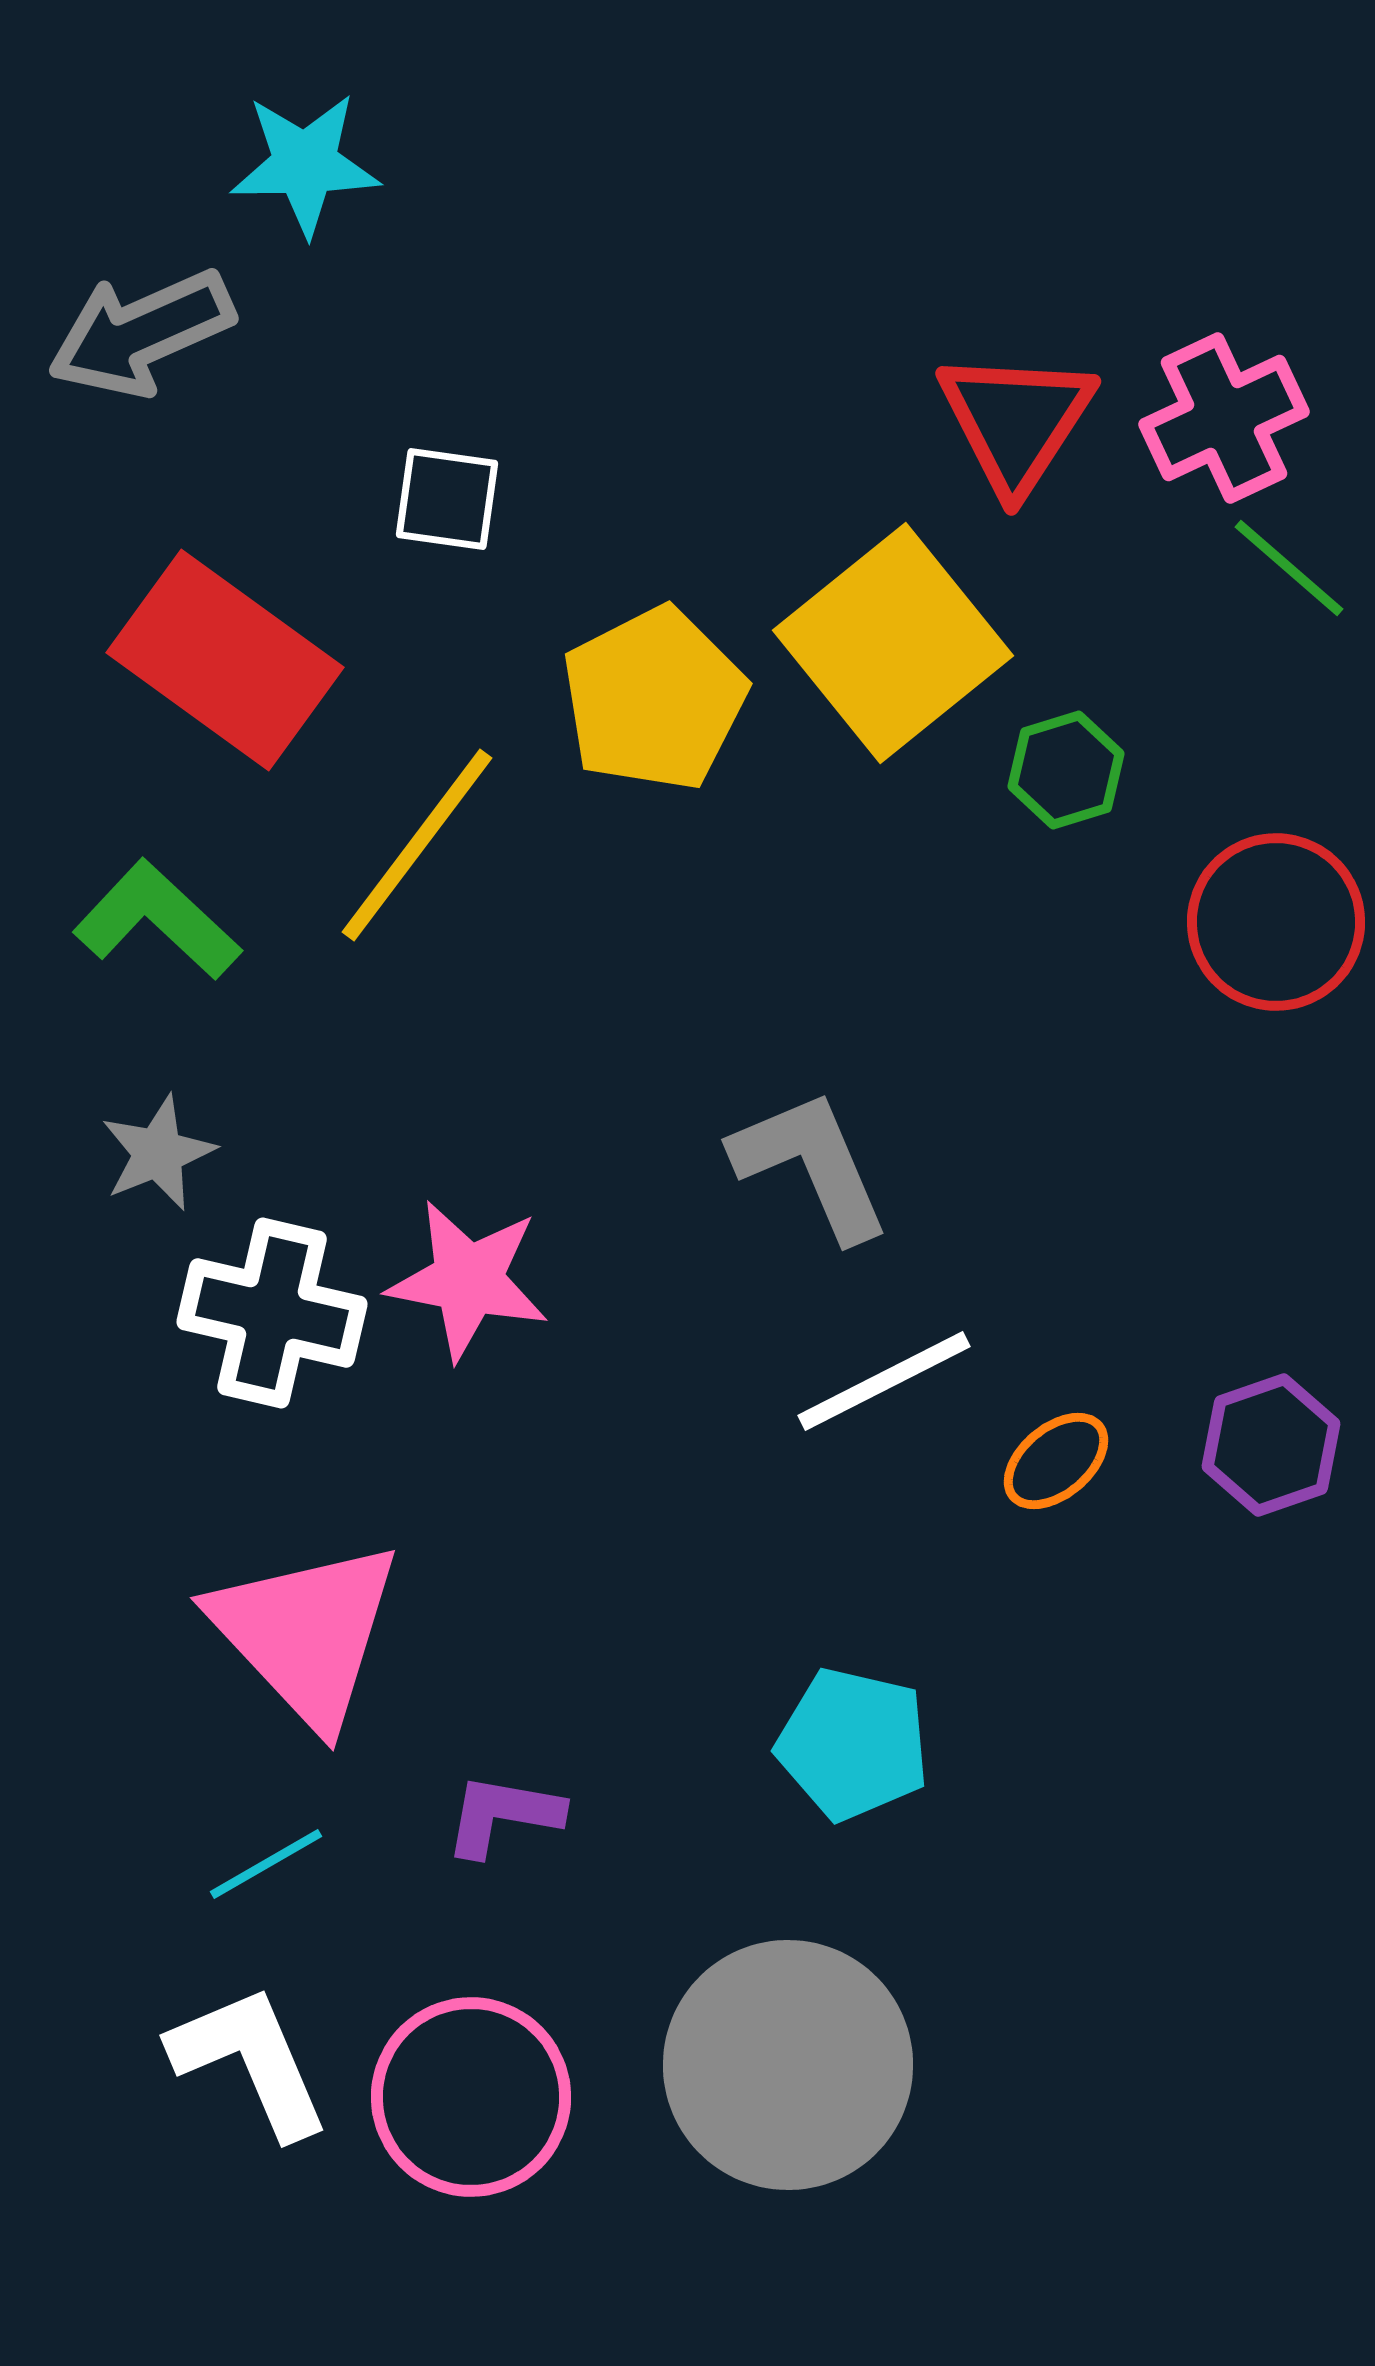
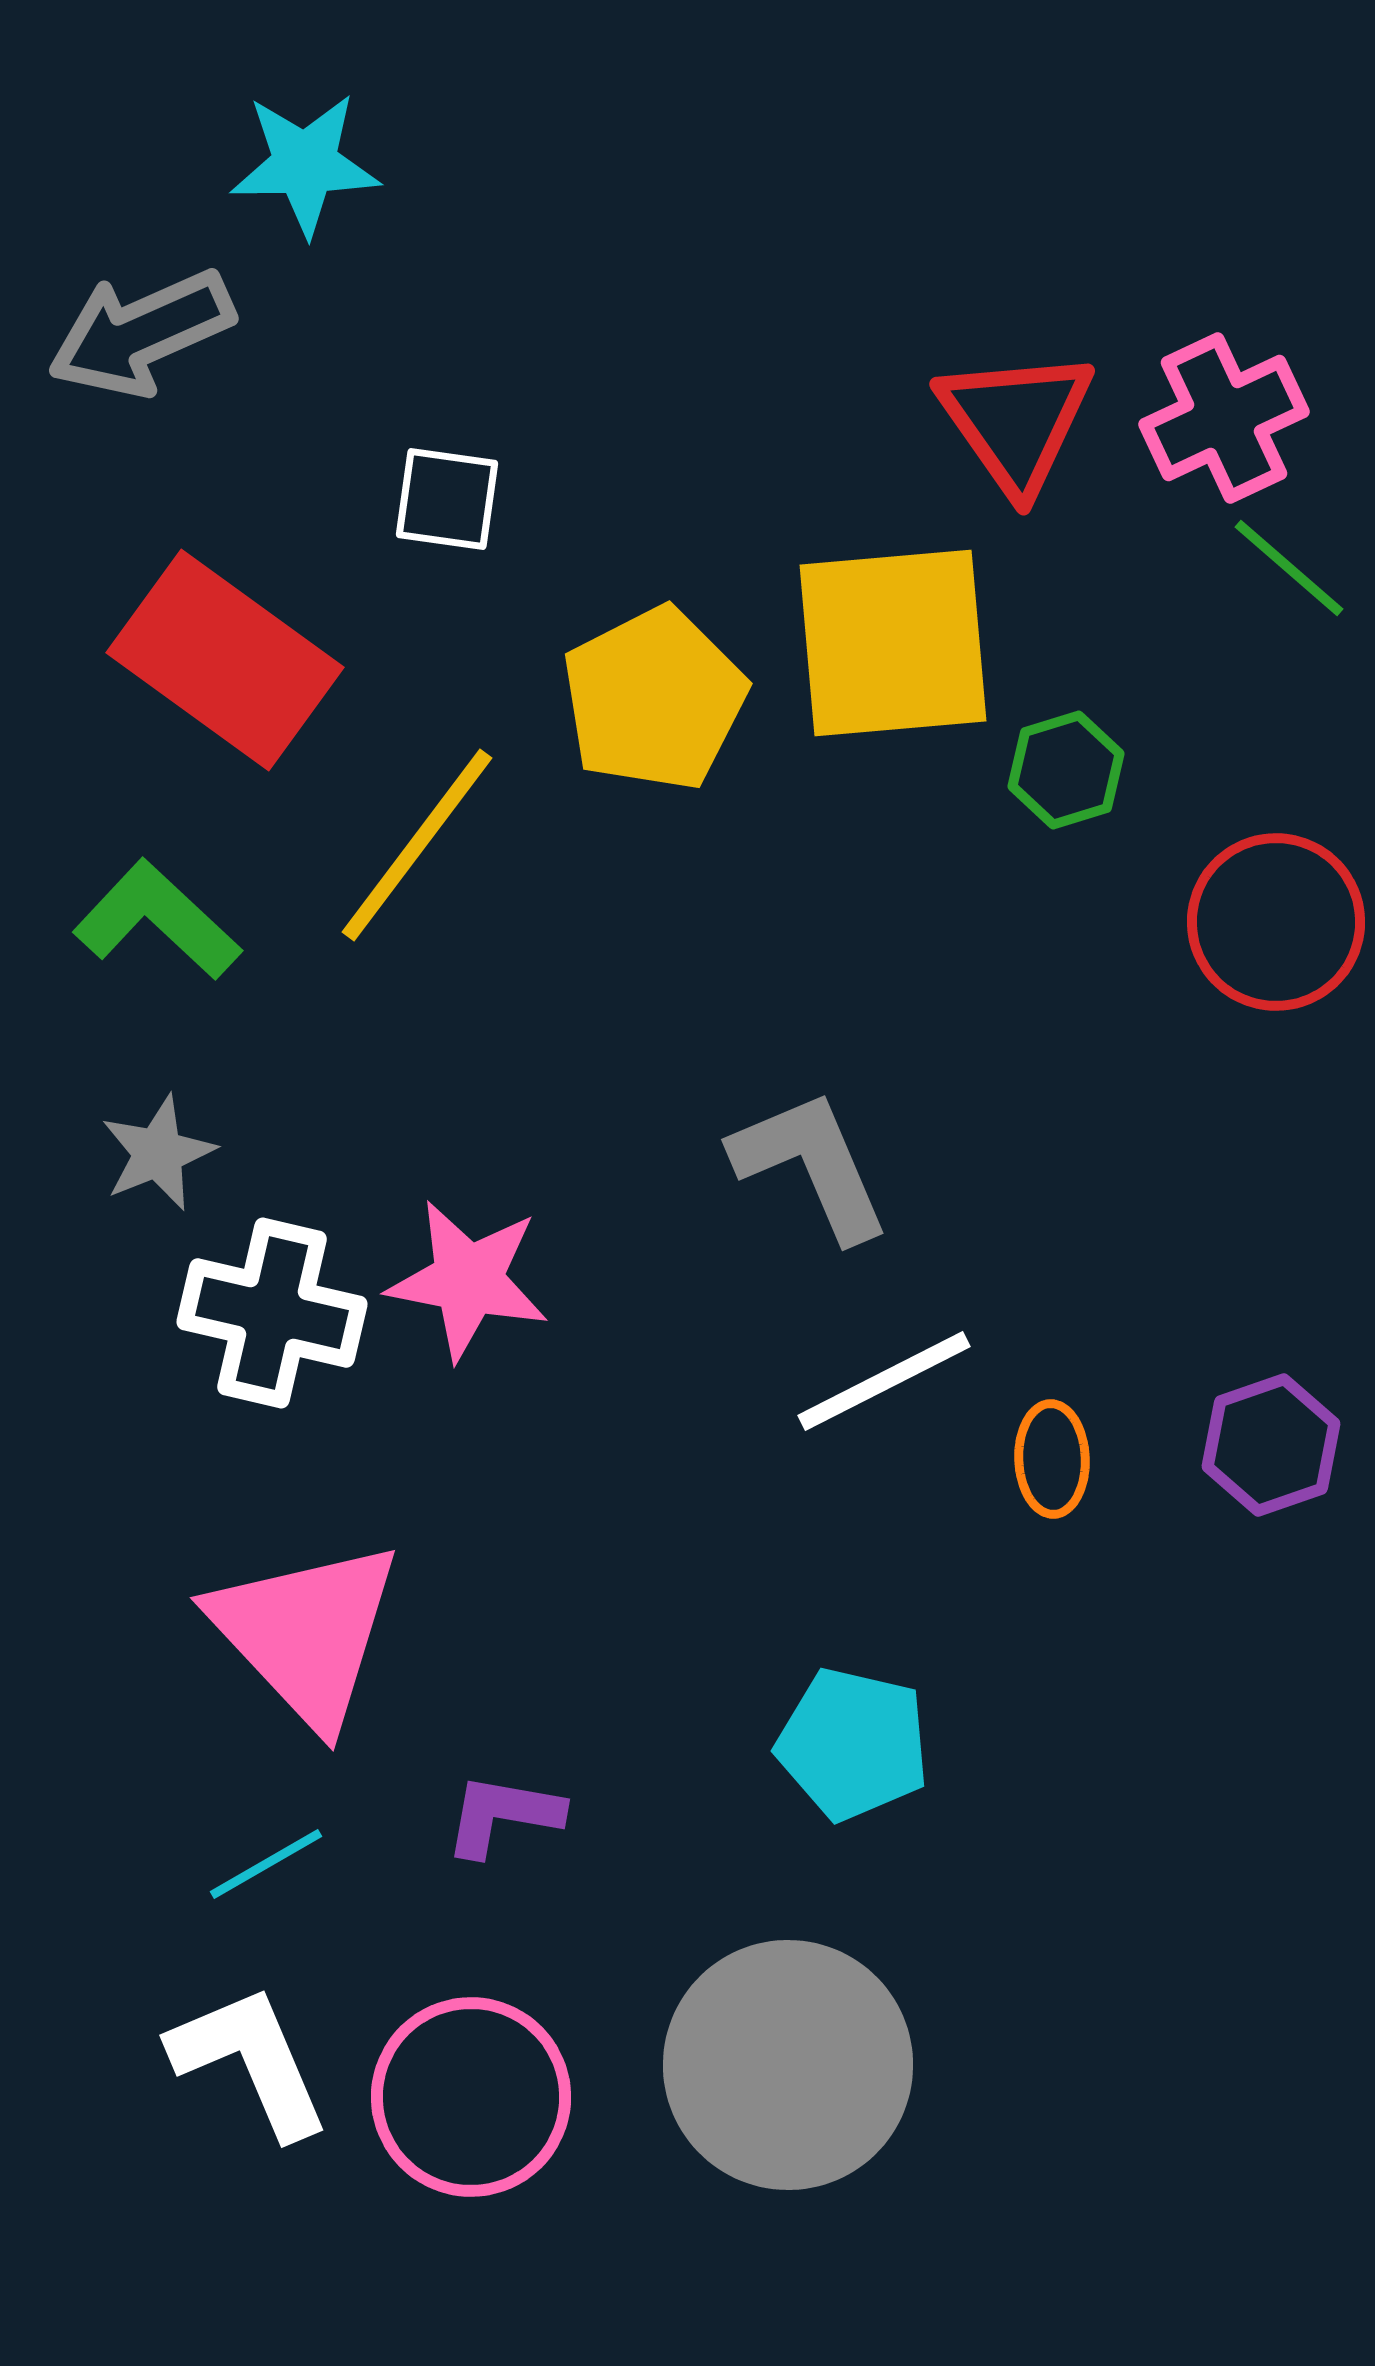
red triangle: rotated 8 degrees counterclockwise
yellow square: rotated 34 degrees clockwise
orange ellipse: moved 4 px left, 2 px up; rotated 52 degrees counterclockwise
